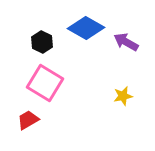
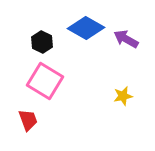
purple arrow: moved 3 px up
pink square: moved 2 px up
red trapezoid: rotated 100 degrees clockwise
